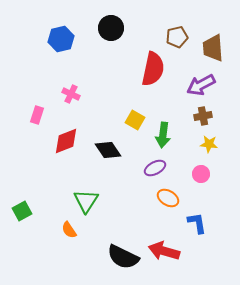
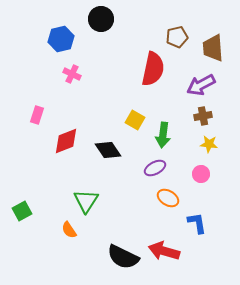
black circle: moved 10 px left, 9 px up
pink cross: moved 1 px right, 20 px up
